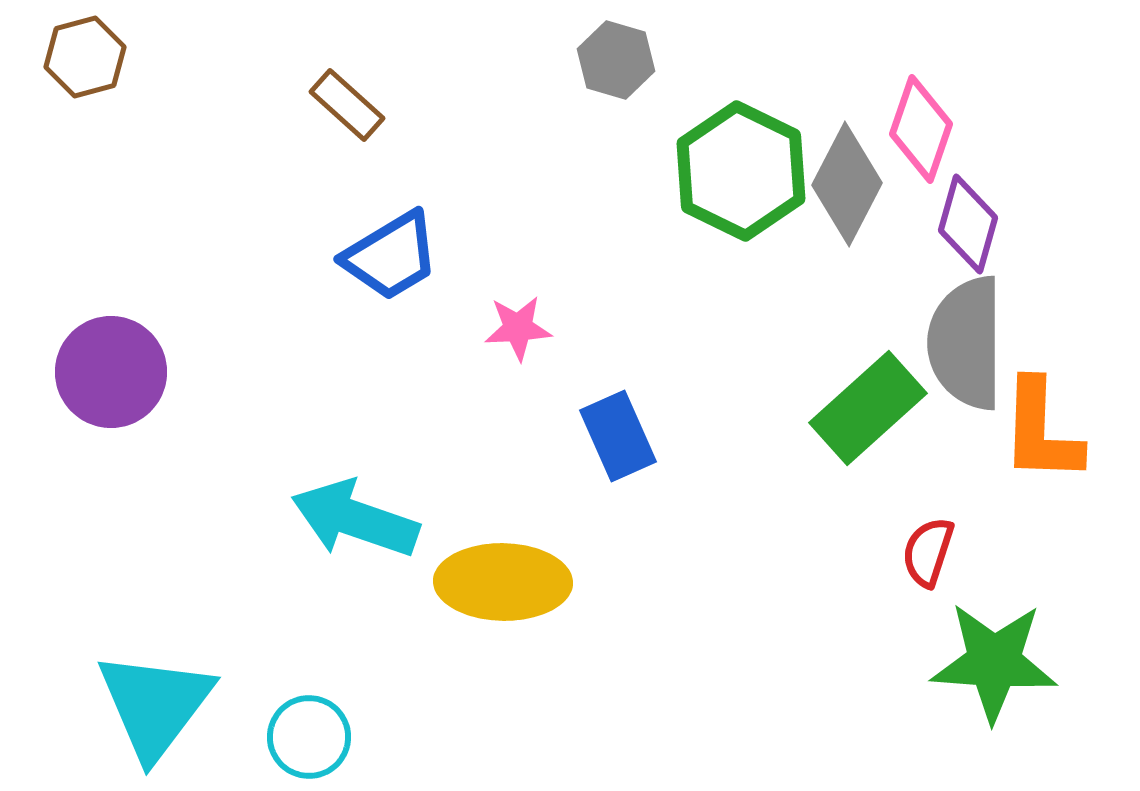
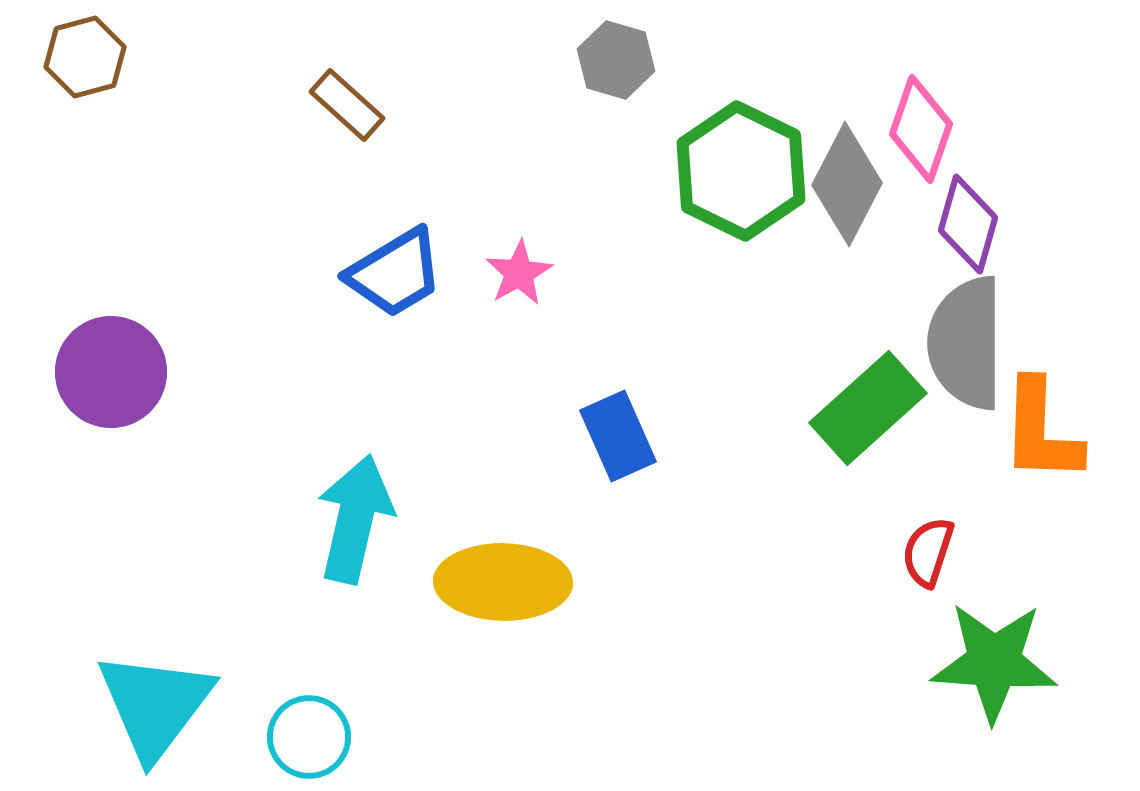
blue trapezoid: moved 4 px right, 17 px down
pink star: moved 1 px right, 55 px up; rotated 26 degrees counterclockwise
cyan arrow: rotated 84 degrees clockwise
